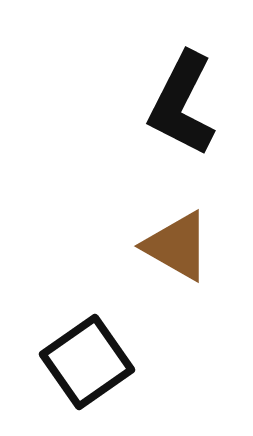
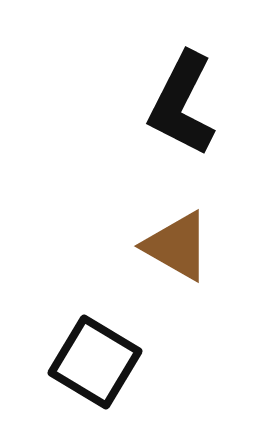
black square: moved 8 px right; rotated 24 degrees counterclockwise
